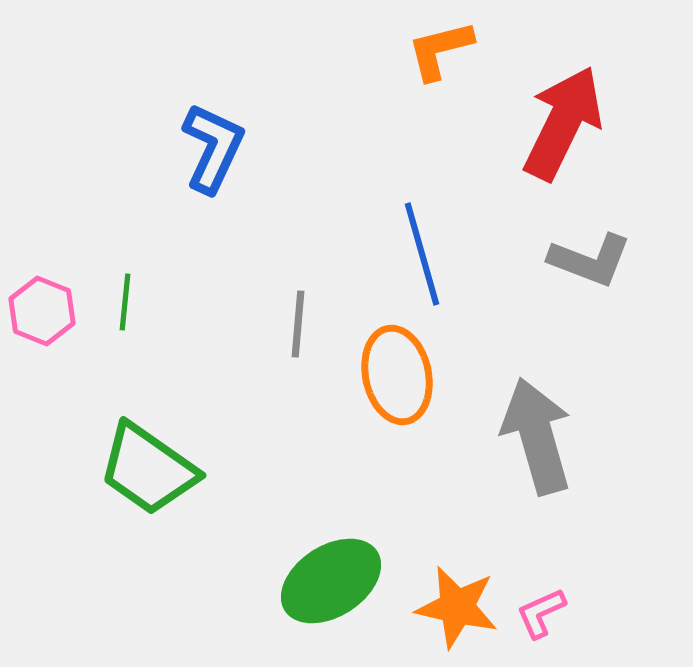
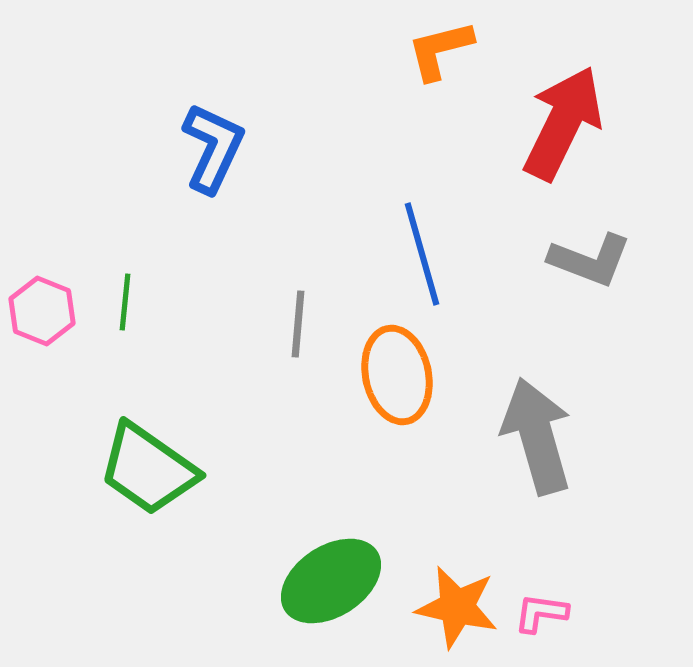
pink L-shape: rotated 32 degrees clockwise
